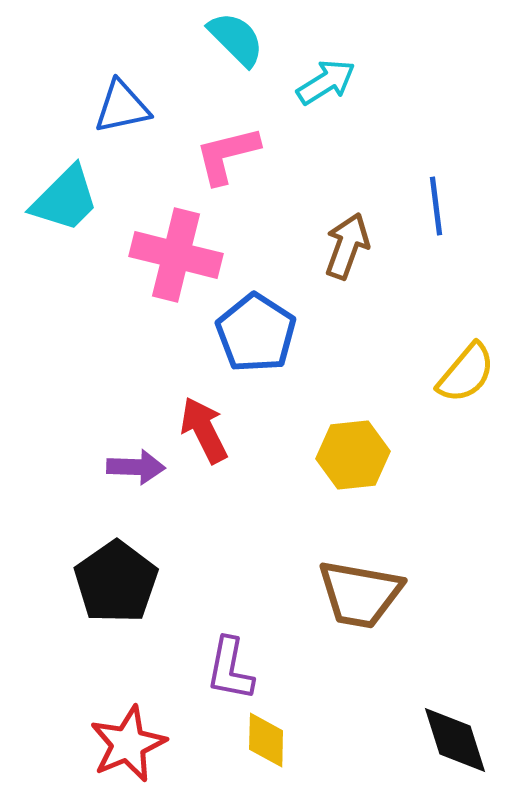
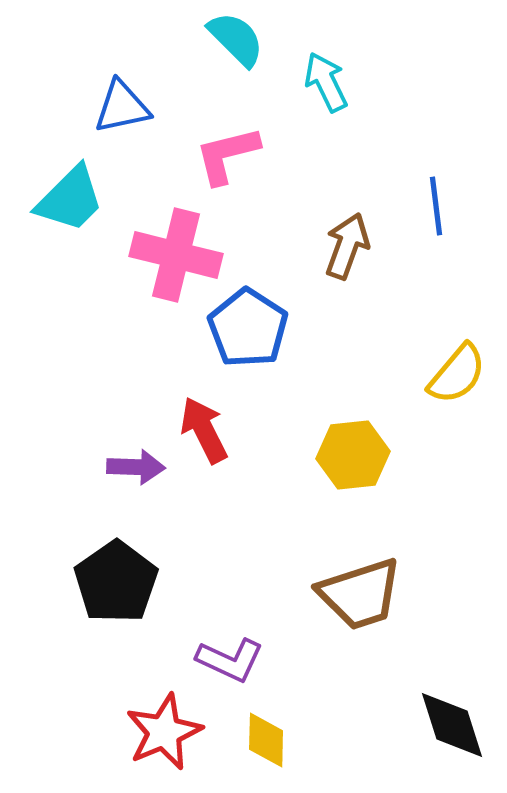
cyan arrow: rotated 84 degrees counterclockwise
cyan trapezoid: moved 5 px right
blue pentagon: moved 8 px left, 5 px up
yellow semicircle: moved 9 px left, 1 px down
brown trapezoid: rotated 28 degrees counterclockwise
purple L-shape: moved 9 px up; rotated 76 degrees counterclockwise
black diamond: moved 3 px left, 15 px up
red star: moved 36 px right, 12 px up
